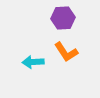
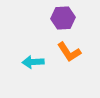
orange L-shape: moved 3 px right
